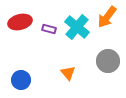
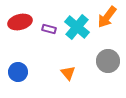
blue circle: moved 3 px left, 8 px up
